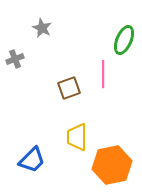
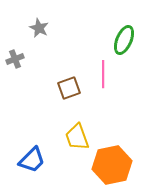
gray star: moved 3 px left
yellow trapezoid: rotated 20 degrees counterclockwise
